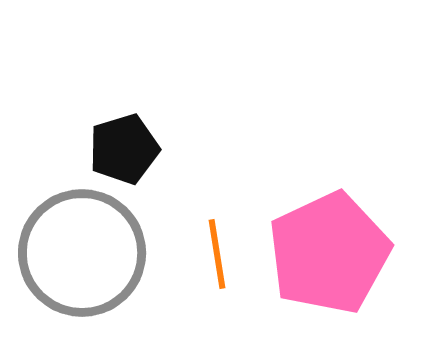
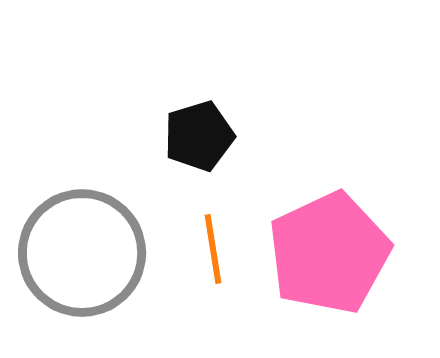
black pentagon: moved 75 px right, 13 px up
orange line: moved 4 px left, 5 px up
